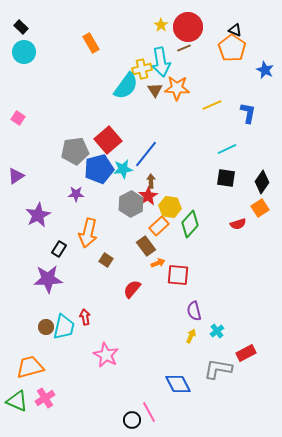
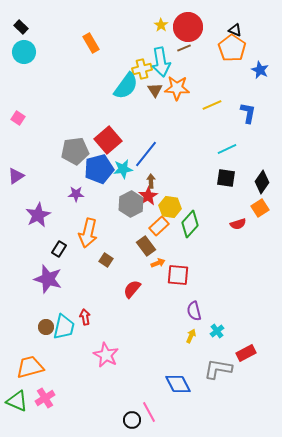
blue star at (265, 70): moved 5 px left
purple star at (48, 279): rotated 20 degrees clockwise
